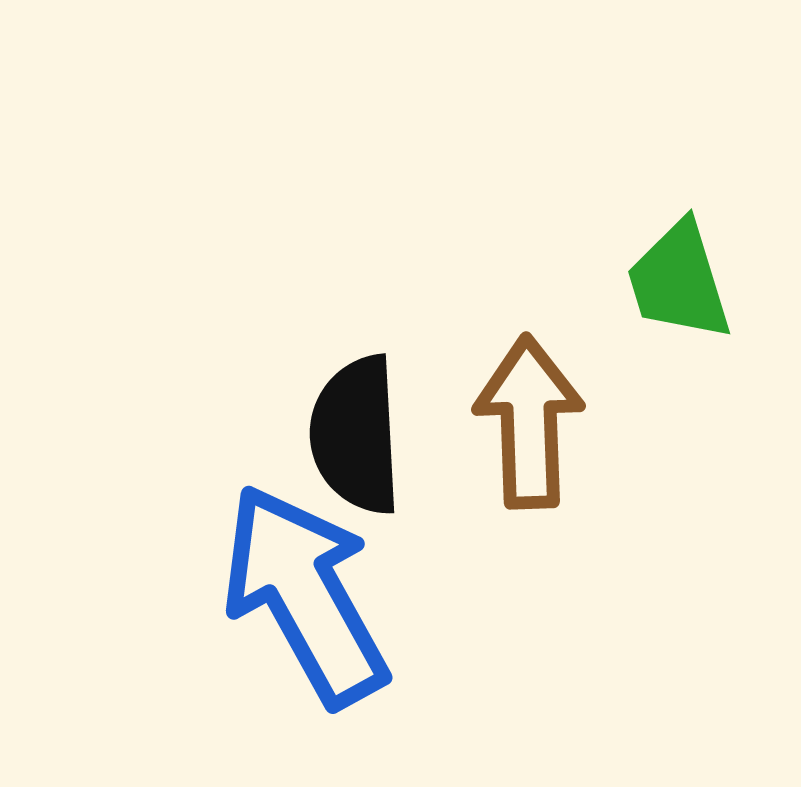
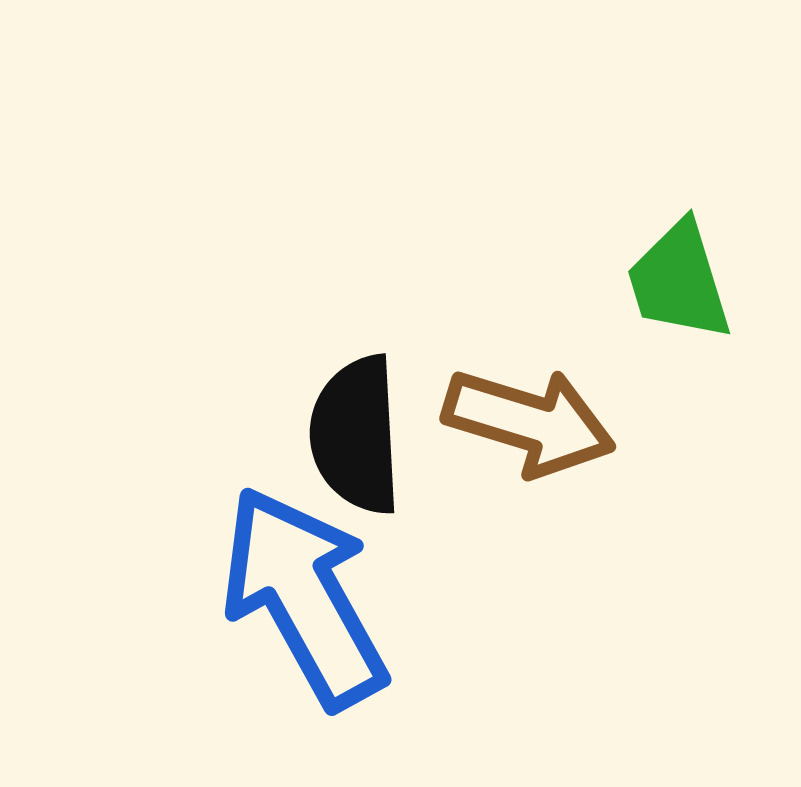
brown arrow: rotated 109 degrees clockwise
blue arrow: moved 1 px left, 2 px down
